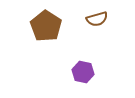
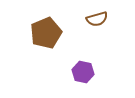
brown pentagon: moved 7 px down; rotated 16 degrees clockwise
